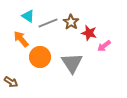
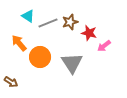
brown star: moved 1 px left; rotated 21 degrees clockwise
orange arrow: moved 2 px left, 4 px down
